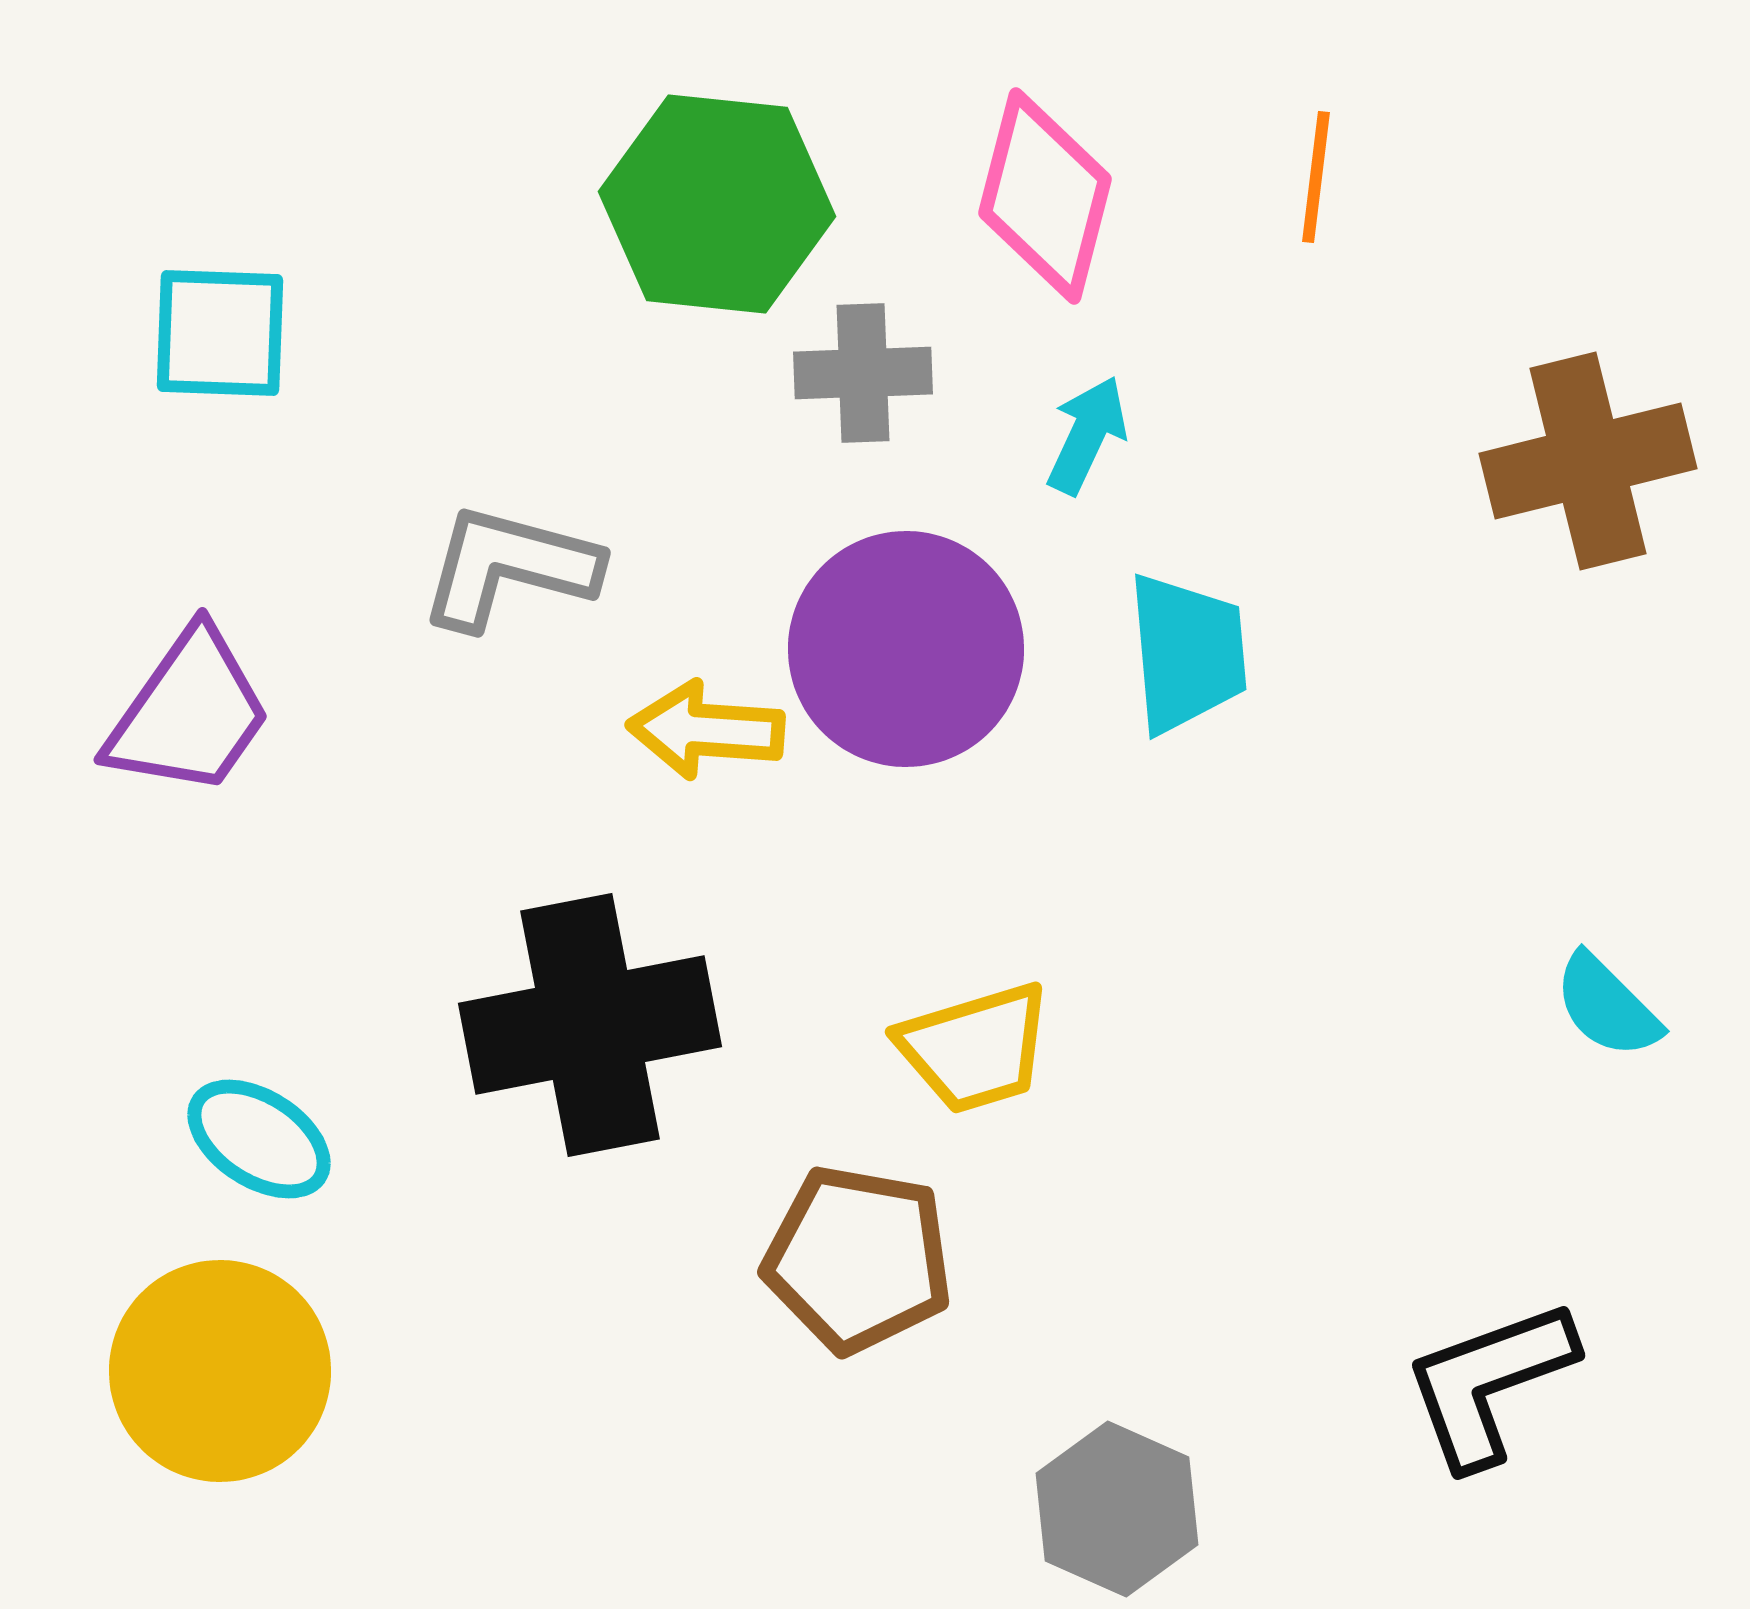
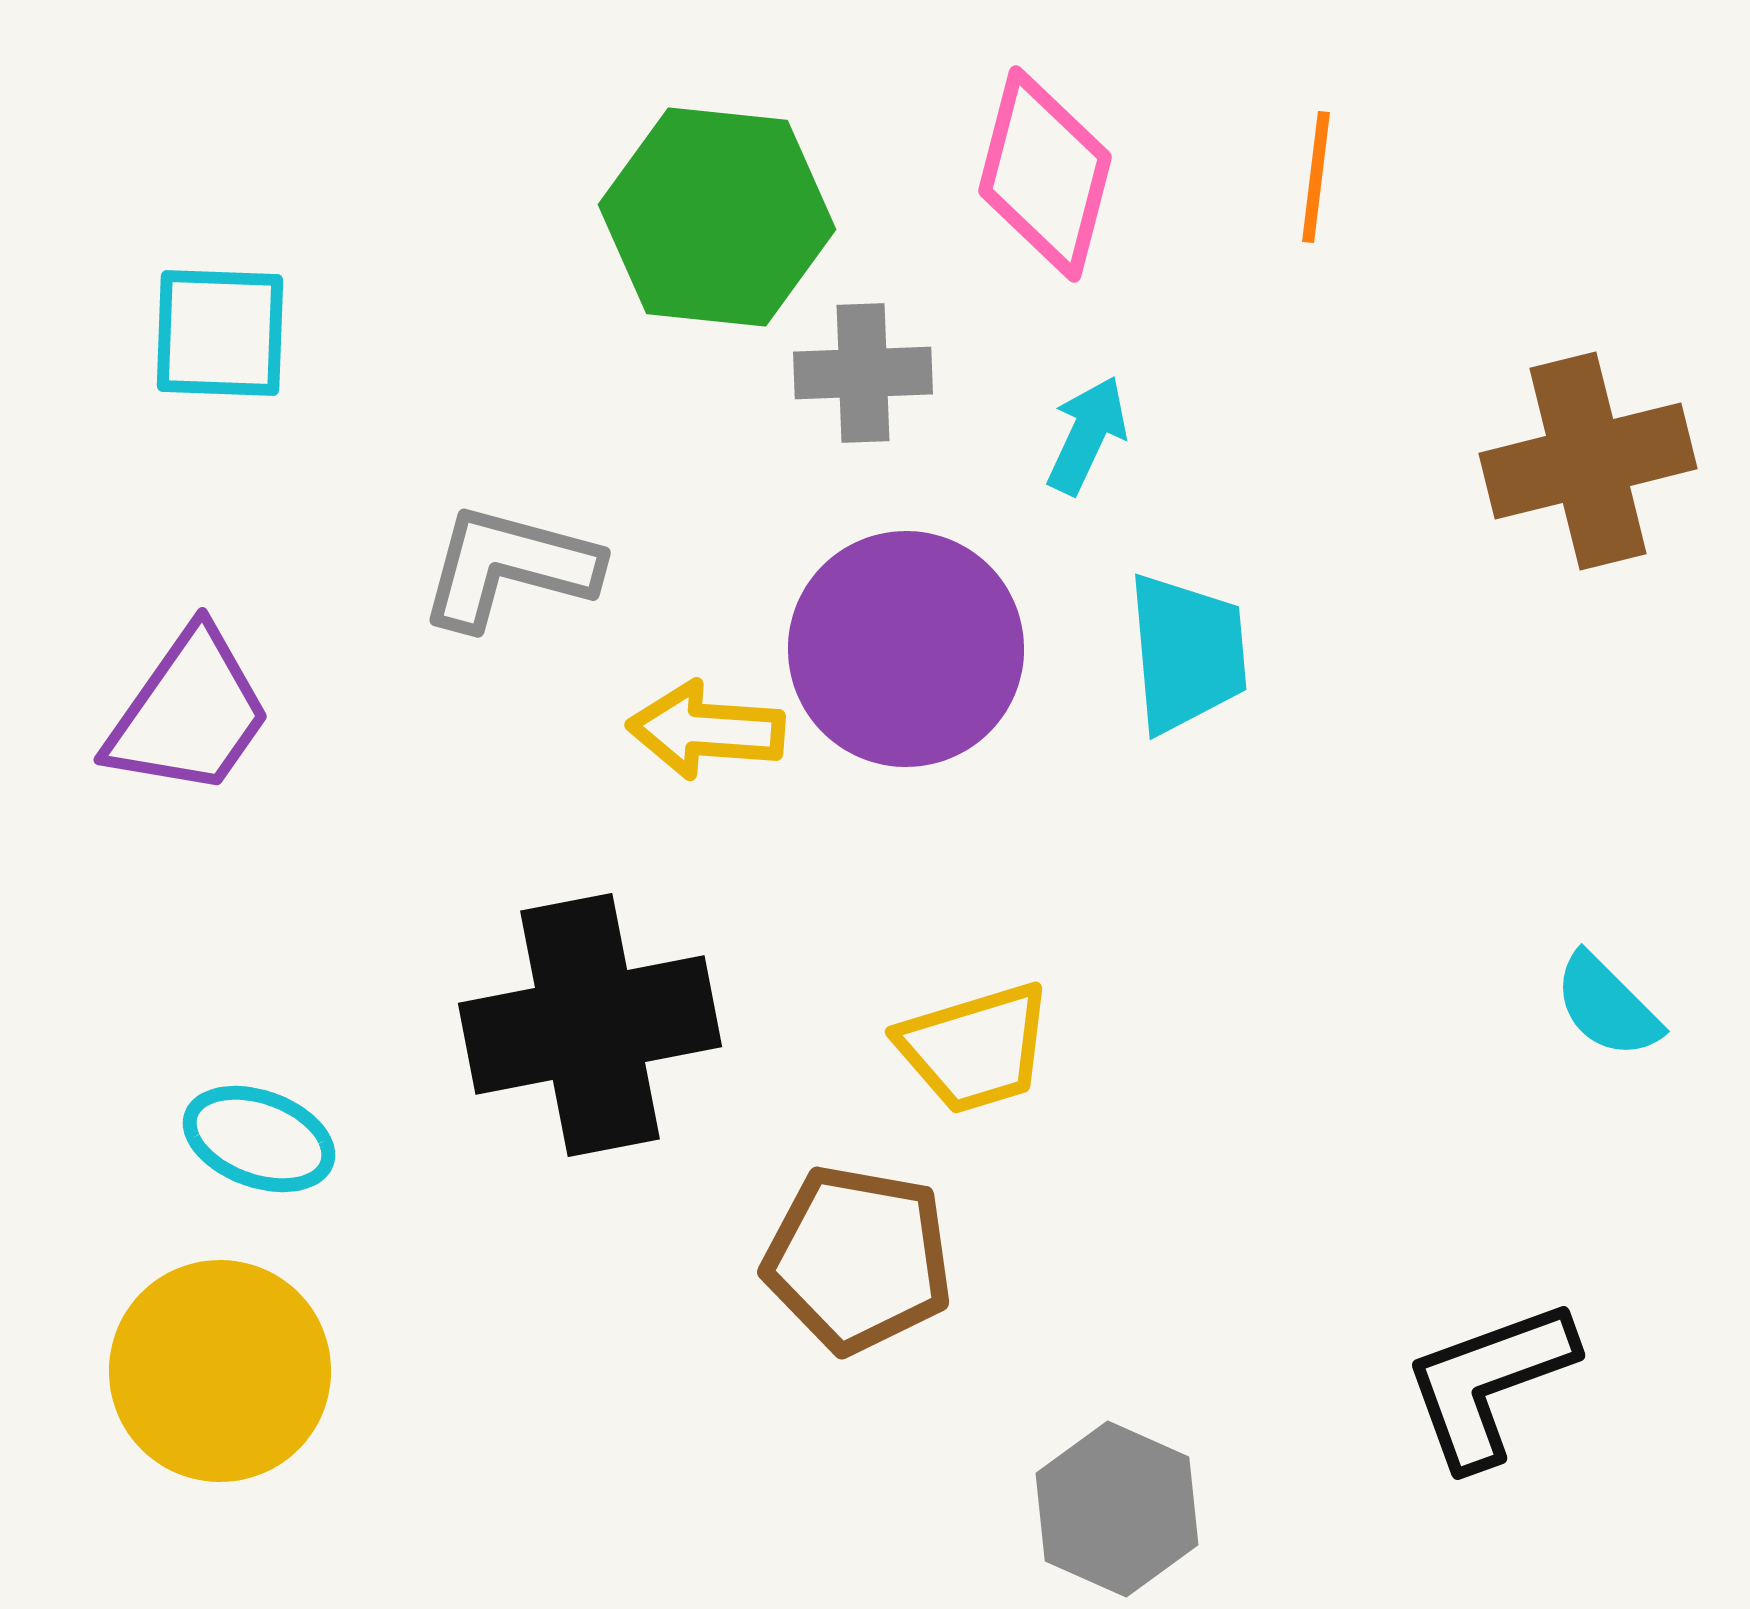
pink diamond: moved 22 px up
green hexagon: moved 13 px down
cyan ellipse: rotated 13 degrees counterclockwise
